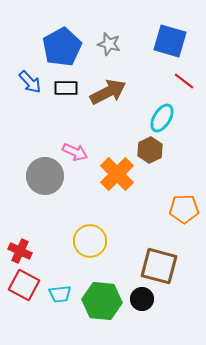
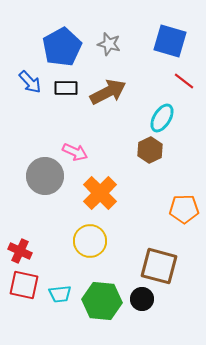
orange cross: moved 17 px left, 19 px down
red square: rotated 16 degrees counterclockwise
